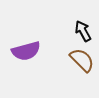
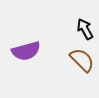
black arrow: moved 2 px right, 2 px up
